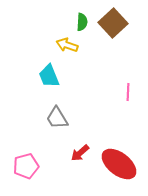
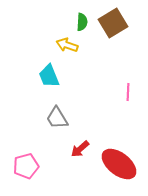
brown square: rotated 12 degrees clockwise
red arrow: moved 4 px up
